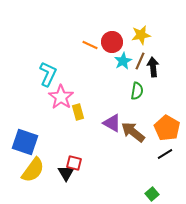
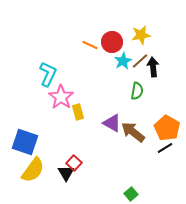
brown line: rotated 24 degrees clockwise
black line: moved 6 px up
red square: rotated 28 degrees clockwise
green square: moved 21 px left
